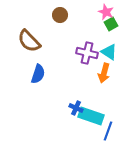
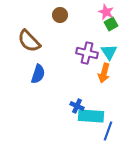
cyan triangle: rotated 24 degrees clockwise
blue cross: moved 1 px right, 2 px up
cyan rectangle: rotated 15 degrees counterclockwise
